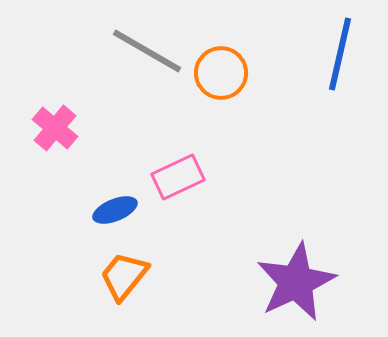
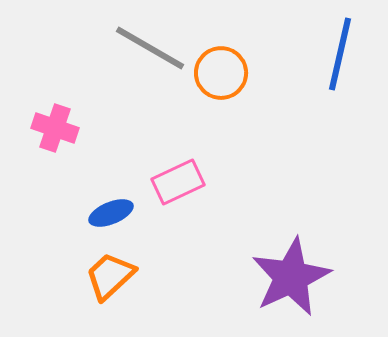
gray line: moved 3 px right, 3 px up
pink cross: rotated 21 degrees counterclockwise
pink rectangle: moved 5 px down
blue ellipse: moved 4 px left, 3 px down
orange trapezoid: moved 14 px left; rotated 8 degrees clockwise
purple star: moved 5 px left, 5 px up
